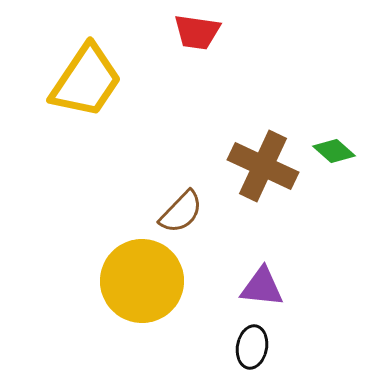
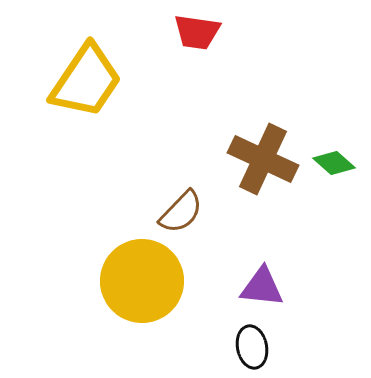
green diamond: moved 12 px down
brown cross: moved 7 px up
black ellipse: rotated 21 degrees counterclockwise
